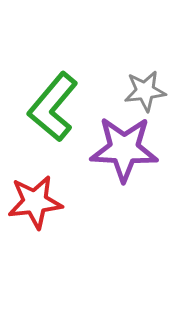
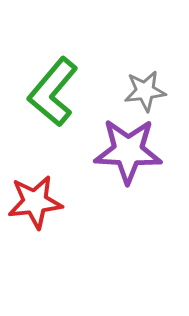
green L-shape: moved 15 px up
purple star: moved 4 px right, 2 px down
